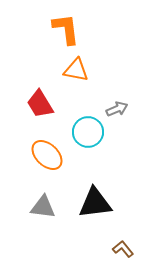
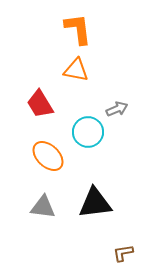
orange L-shape: moved 12 px right
orange ellipse: moved 1 px right, 1 px down
brown L-shape: moved 4 px down; rotated 60 degrees counterclockwise
